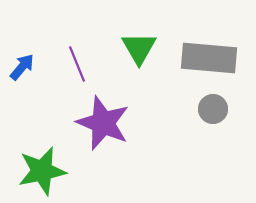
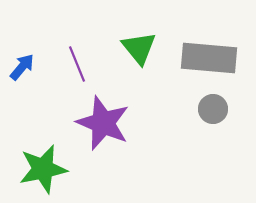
green triangle: rotated 9 degrees counterclockwise
green star: moved 1 px right, 2 px up
